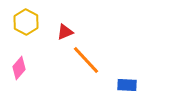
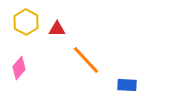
red triangle: moved 8 px left, 3 px up; rotated 24 degrees clockwise
